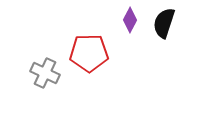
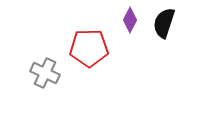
red pentagon: moved 5 px up
